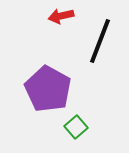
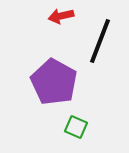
purple pentagon: moved 6 px right, 7 px up
green square: rotated 25 degrees counterclockwise
